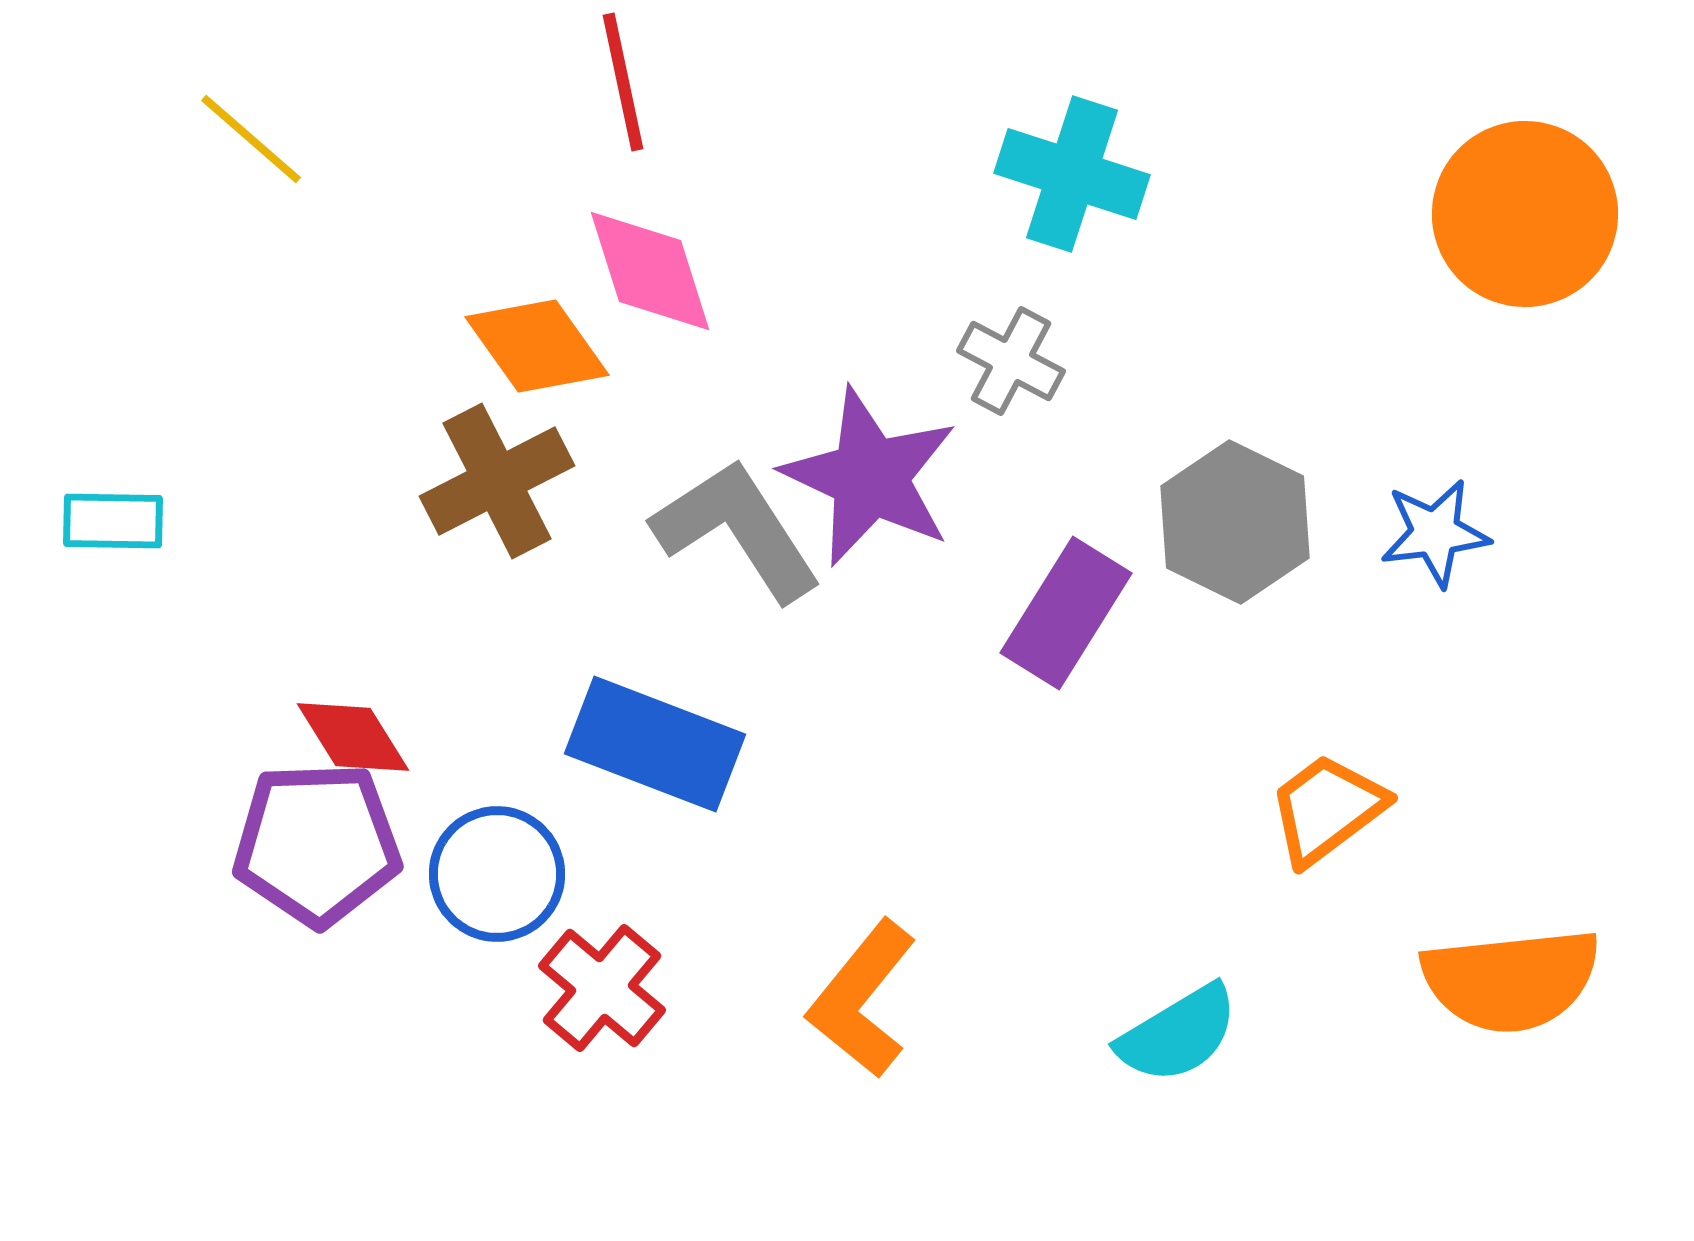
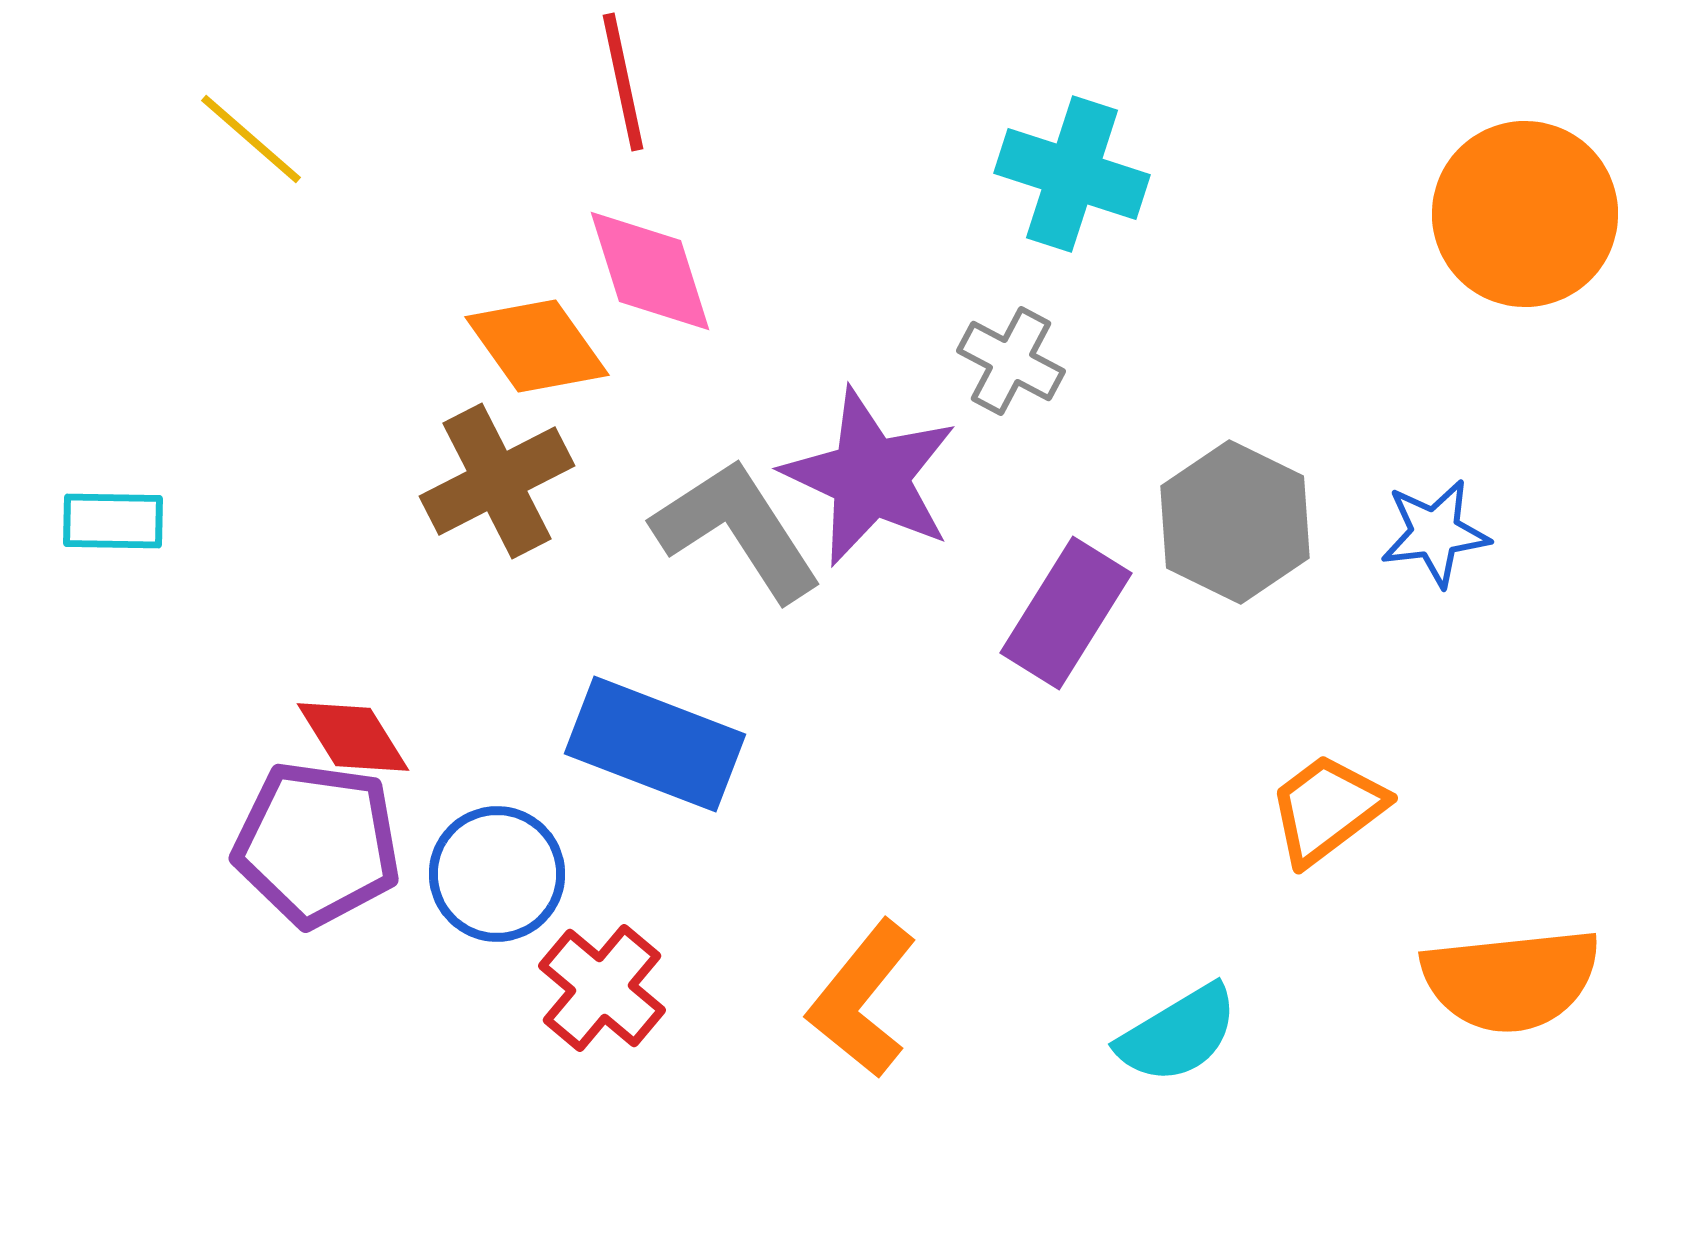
purple pentagon: rotated 10 degrees clockwise
